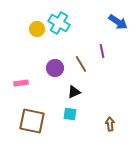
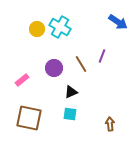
cyan cross: moved 1 px right, 4 px down
purple line: moved 5 px down; rotated 32 degrees clockwise
purple circle: moved 1 px left
pink rectangle: moved 1 px right, 3 px up; rotated 32 degrees counterclockwise
black triangle: moved 3 px left
brown square: moved 3 px left, 3 px up
